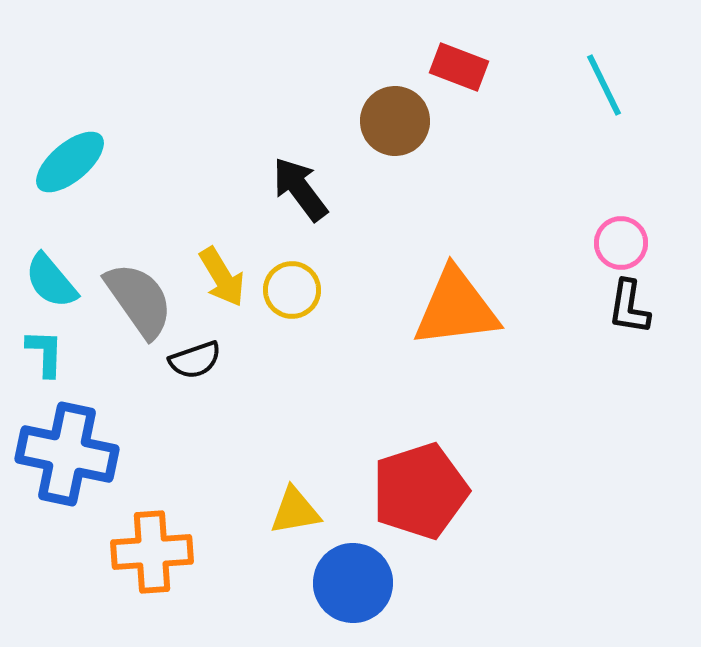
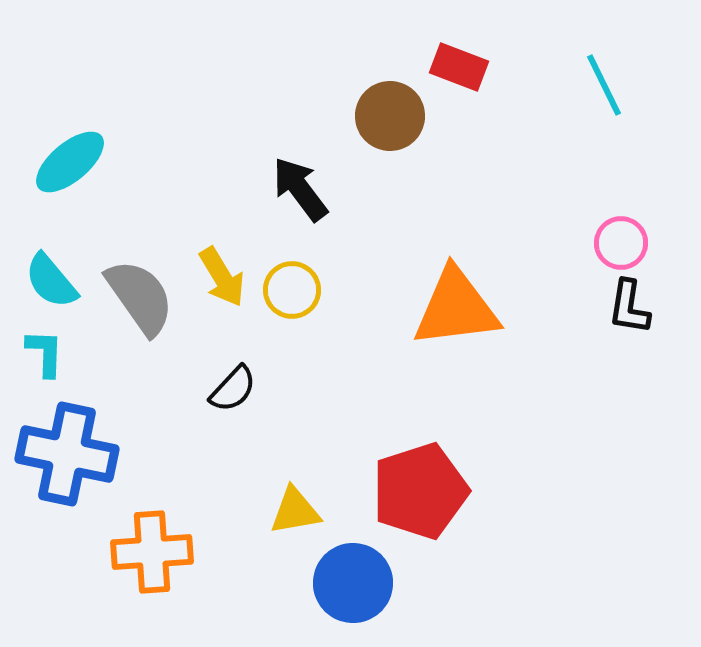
brown circle: moved 5 px left, 5 px up
gray semicircle: moved 1 px right, 3 px up
black semicircle: moved 38 px right, 29 px down; rotated 28 degrees counterclockwise
